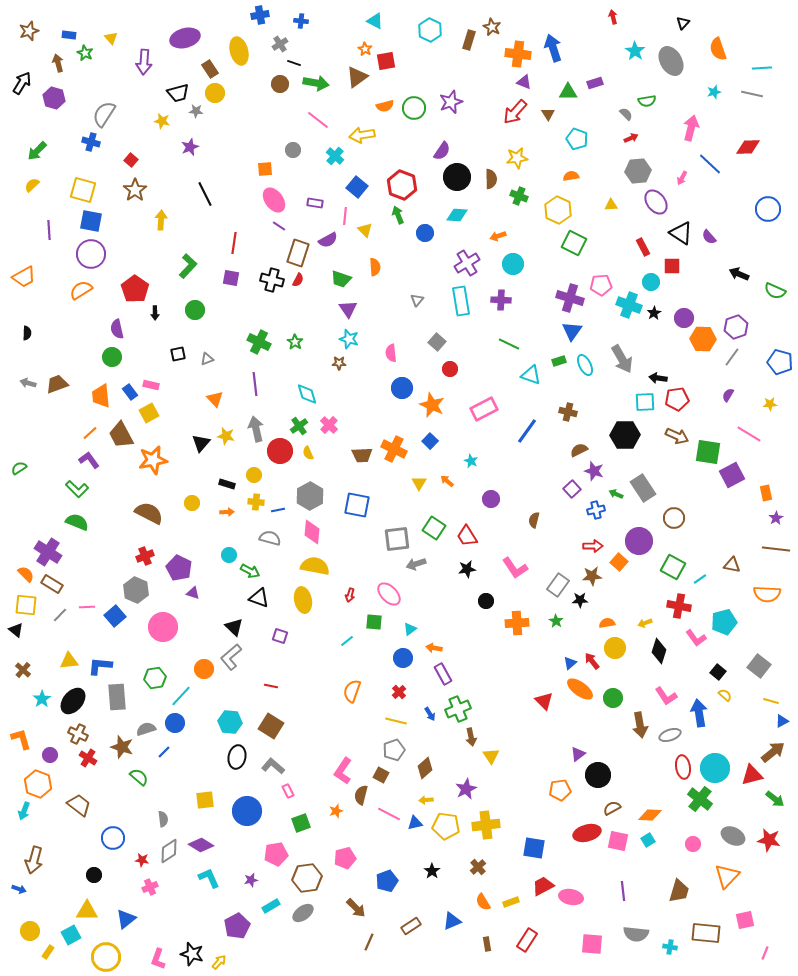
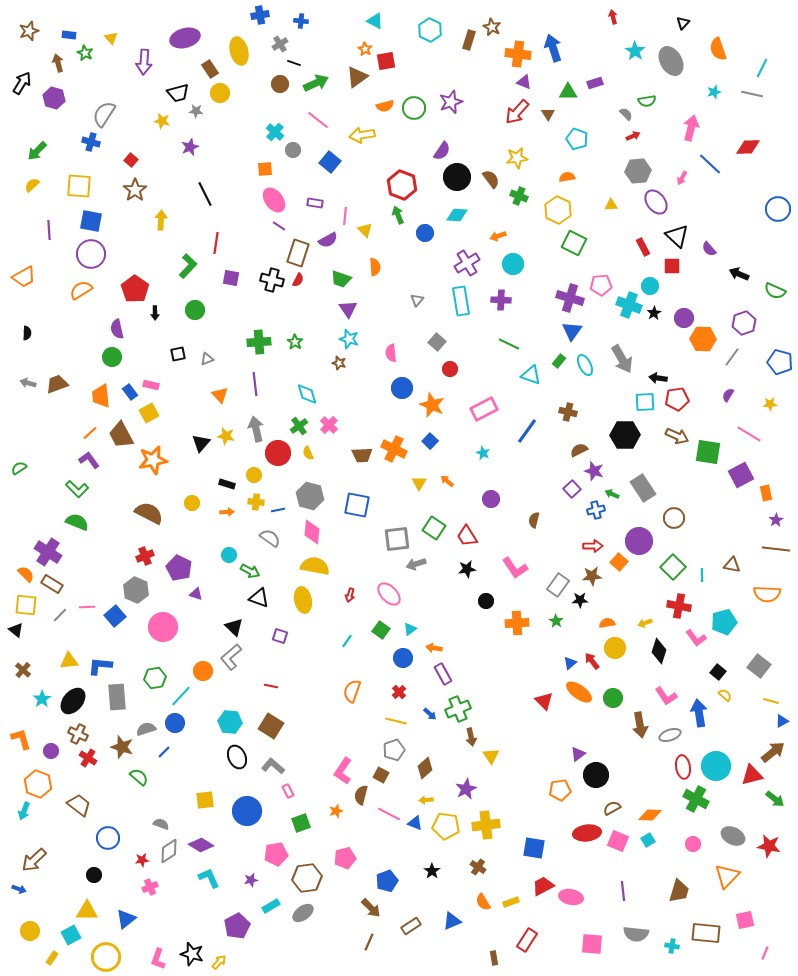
cyan line at (762, 68): rotated 60 degrees counterclockwise
green arrow at (316, 83): rotated 35 degrees counterclockwise
yellow circle at (215, 93): moved 5 px right
red arrow at (515, 112): moved 2 px right
red arrow at (631, 138): moved 2 px right, 2 px up
cyan cross at (335, 156): moved 60 px left, 24 px up
orange semicircle at (571, 176): moved 4 px left, 1 px down
brown semicircle at (491, 179): rotated 36 degrees counterclockwise
blue square at (357, 187): moved 27 px left, 25 px up
yellow square at (83, 190): moved 4 px left, 4 px up; rotated 12 degrees counterclockwise
blue circle at (768, 209): moved 10 px right
black triangle at (681, 233): moved 4 px left, 3 px down; rotated 10 degrees clockwise
purple semicircle at (709, 237): moved 12 px down
red line at (234, 243): moved 18 px left
cyan circle at (651, 282): moved 1 px left, 4 px down
purple hexagon at (736, 327): moved 8 px right, 4 px up
green cross at (259, 342): rotated 30 degrees counterclockwise
green rectangle at (559, 361): rotated 32 degrees counterclockwise
brown star at (339, 363): rotated 16 degrees clockwise
orange triangle at (215, 399): moved 5 px right, 4 px up
red circle at (280, 451): moved 2 px left, 2 px down
cyan star at (471, 461): moved 12 px right, 8 px up
purple square at (732, 475): moved 9 px right
green arrow at (616, 494): moved 4 px left
gray hexagon at (310, 496): rotated 16 degrees counterclockwise
purple star at (776, 518): moved 2 px down
gray semicircle at (270, 538): rotated 20 degrees clockwise
green square at (673, 567): rotated 15 degrees clockwise
cyan line at (700, 579): moved 2 px right, 4 px up; rotated 56 degrees counterclockwise
purple triangle at (193, 593): moved 3 px right, 1 px down
green square at (374, 622): moved 7 px right, 8 px down; rotated 30 degrees clockwise
cyan line at (347, 641): rotated 16 degrees counterclockwise
orange circle at (204, 669): moved 1 px left, 2 px down
orange ellipse at (580, 689): moved 1 px left, 3 px down
blue arrow at (430, 714): rotated 16 degrees counterclockwise
purple circle at (50, 755): moved 1 px right, 4 px up
black ellipse at (237, 757): rotated 35 degrees counterclockwise
cyan circle at (715, 768): moved 1 px right, 2 px up
black circle at (598, 775): moved 2 px left
green cross at (700, 799): moved 4 px left; rotated 10 degrees counterclockwise
gray semicircle at (163, 819): moved 2 px left, 5 px down; rotated 63 degrees counterclockwise
blue triangle at (415, 823): rotated 35 degrees clockwise
red ellipse at (587, 833): rotated 8 degrees clockwise
blue circle at (113, 838): moved 5 px left
red star at (769, 840): moved 6 px down
pink square at (618, 841): rotated 10 degrees clockwise
brown arrow at (34, 860): rotated 32 degrees clockwise
red star at (142, 860): rotated 16 degrees counterclockwise
brown cross at (478, 867): rotated 14 degrees counterclockwise
brown arrow at (356, 908): moved 15 px right
brown rectangle at (487, 944): moved 7 px right, 14 px down
cyan cross at (670, 947): moved 2 px right, 1 px up
yellow rectangle at (48, 952): moved 4 px right, 6 px down
